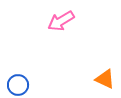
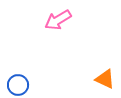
pink arrow: moved 3 px left, 1 px up
